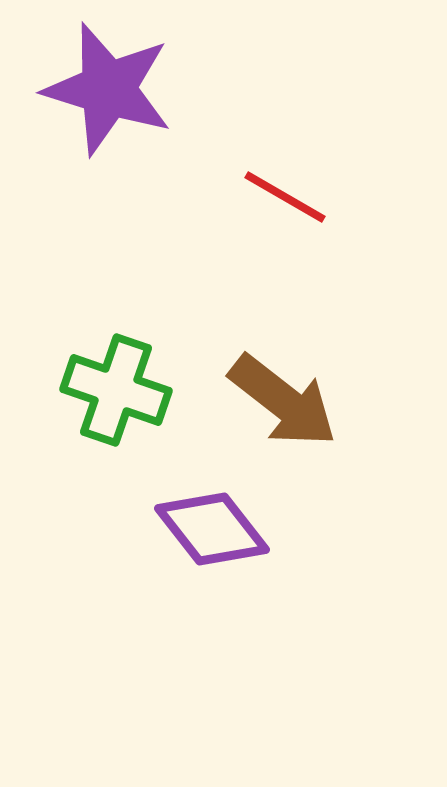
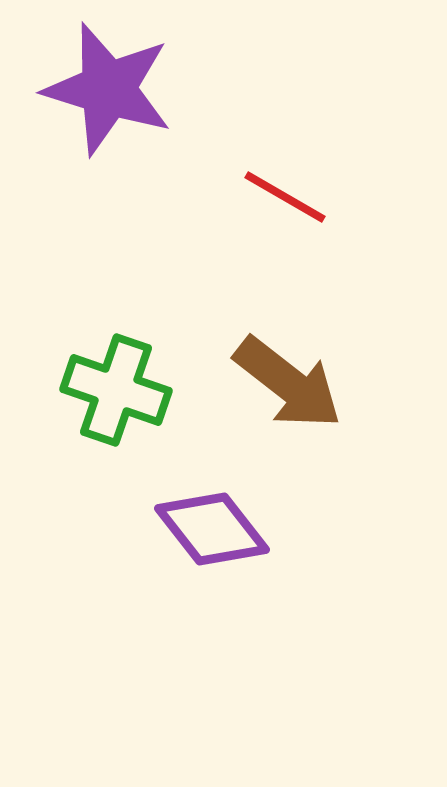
brown arrow: moved 5 px right, 18 px up
